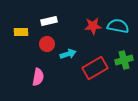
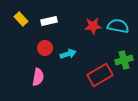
yellow rectangle: moved 13 px up; rotated 48 degrees clockwise
red circle: moved 2 px left, 4 px down
red rectangle: moved 5 px right, 7 px down
